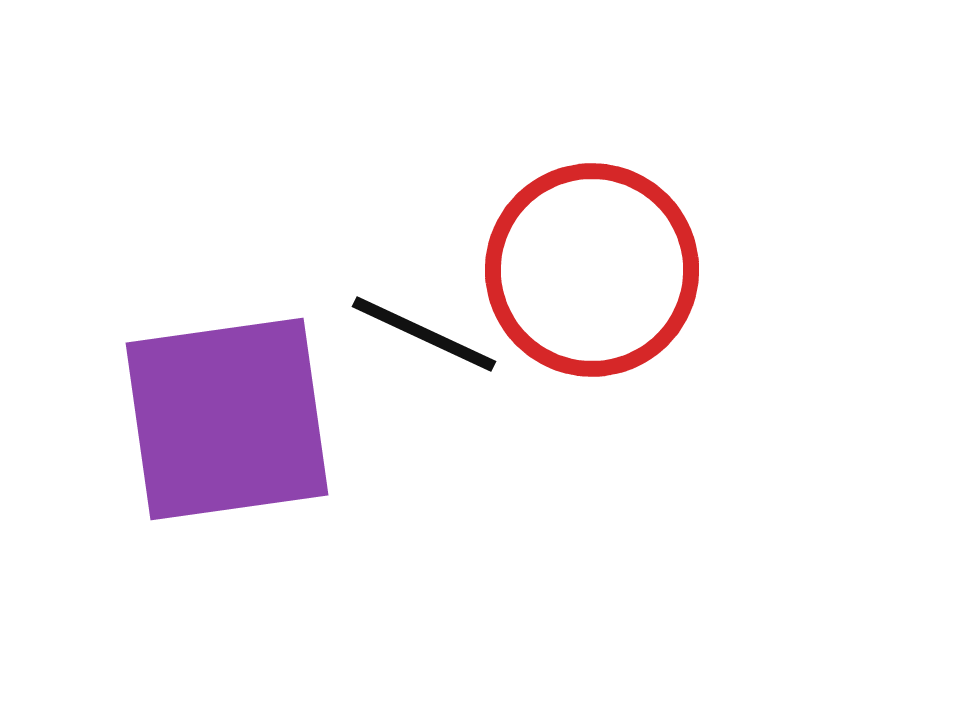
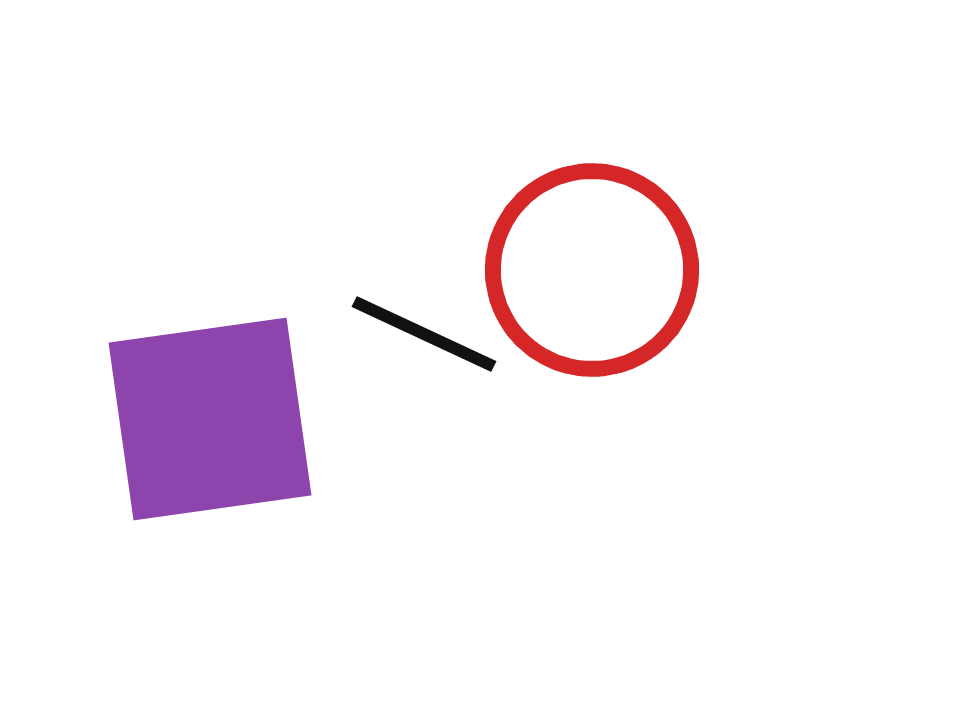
purple square: moved 17 px left
